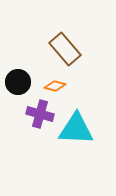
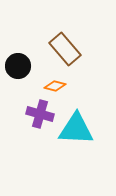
black circle: moved 16 px up
